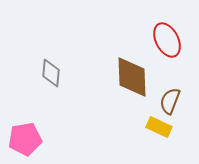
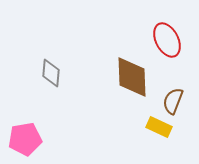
brown semicircle: moved 3 px right
